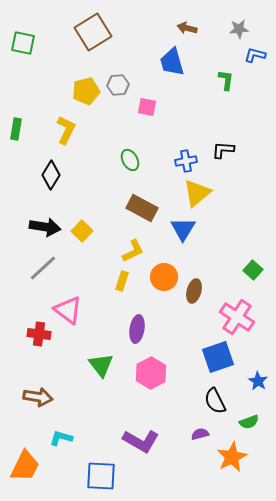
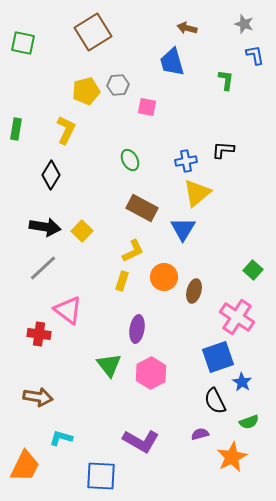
gray star at (239, 29): moved 5 px right, 5 px up; rotated 24 degrees clockwise
blue L-shape at (255, 55): rotated 65 degrees clockwise
green triangle at (101, 365): moved 8 px right
blue star at (258, 381): moved 16 px left, 1 px down
